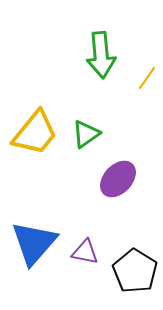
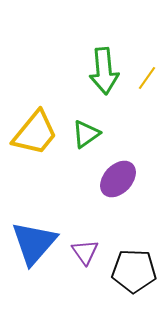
green arrow: moved 3 px right, 16 px down
purple triangle: rotated 44 degrees clockwise
black pentagon: moved 1 px left; rotated 30 degrees counterclockwise
